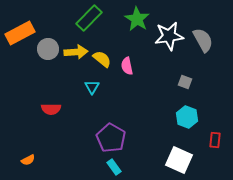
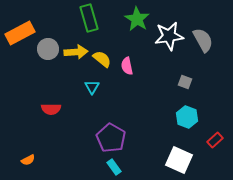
green rectangle: rotated 60 degrees counterclockwise
red rectangle: rotated 42 degrees clockwise
